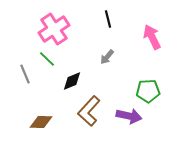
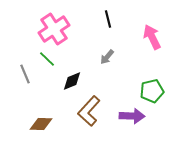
green pentagon: moved 4 px right; rotated 10 degrees counterclockwise
purple arrow: moved 3 px right; rotated 10 degrees counterclockwise
brown diamond: moved 2 px down
